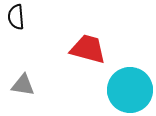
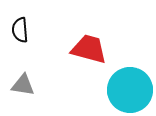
black semicircle: moved 4 px right, 13 px down
red trapezoid: moved 1 px right
